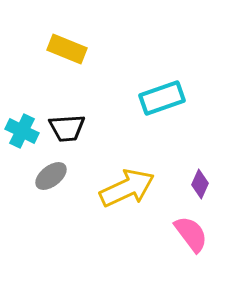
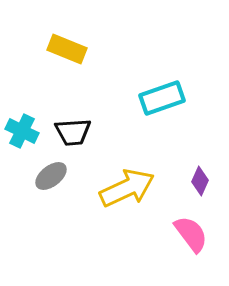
black trapezoid: moved 6 px right, 4 px down
purple diamond: moved 3 px up
